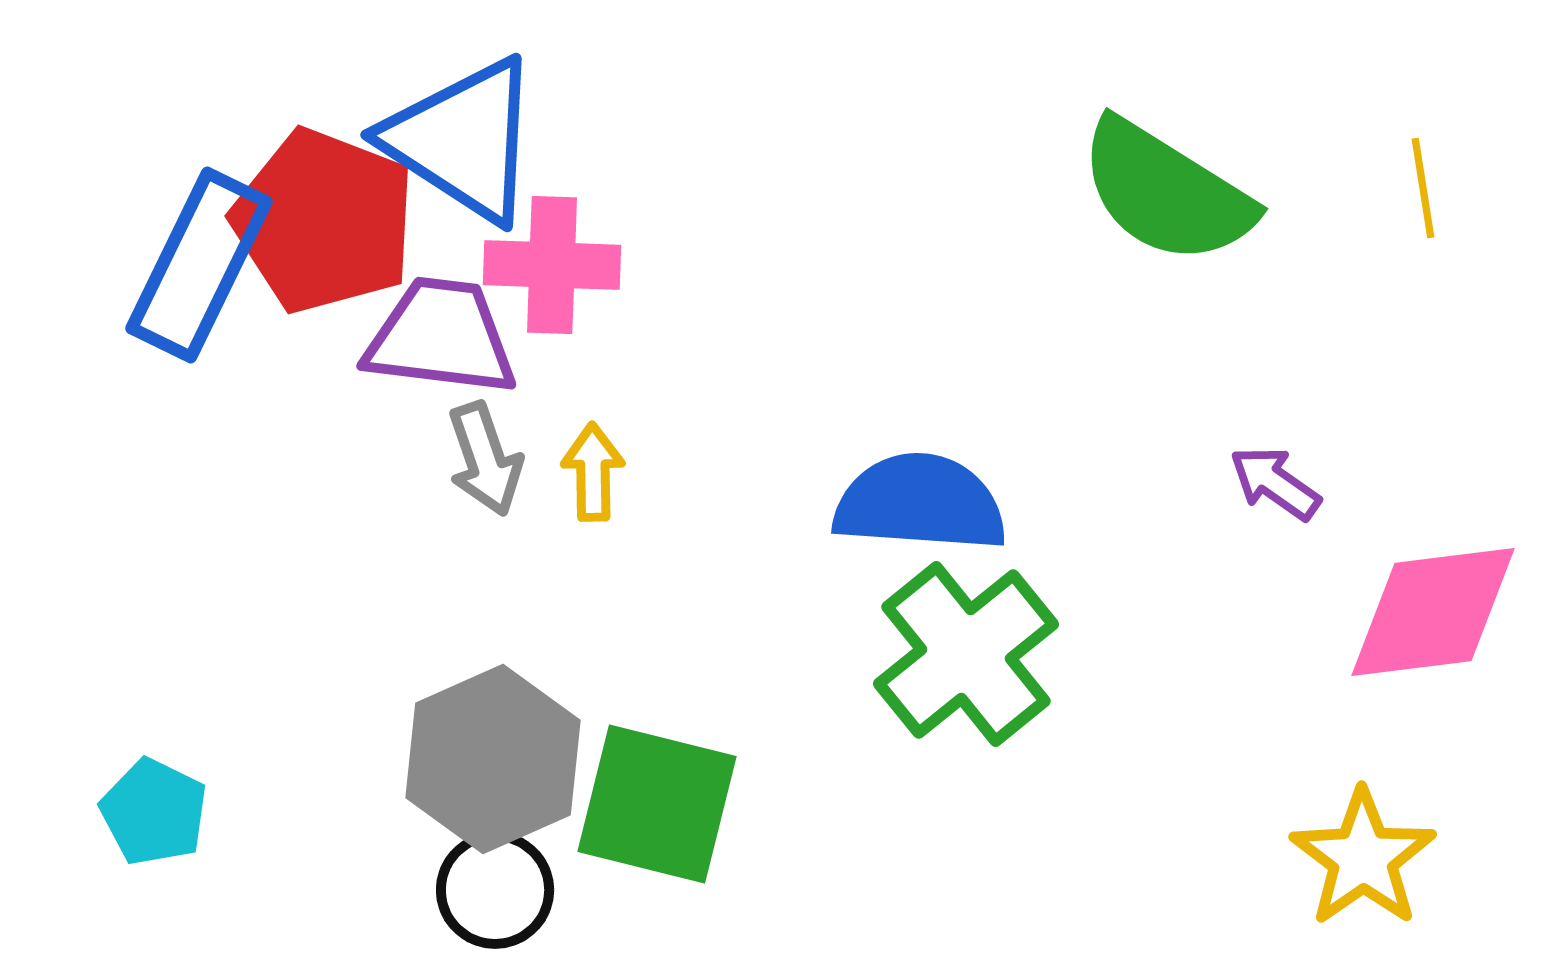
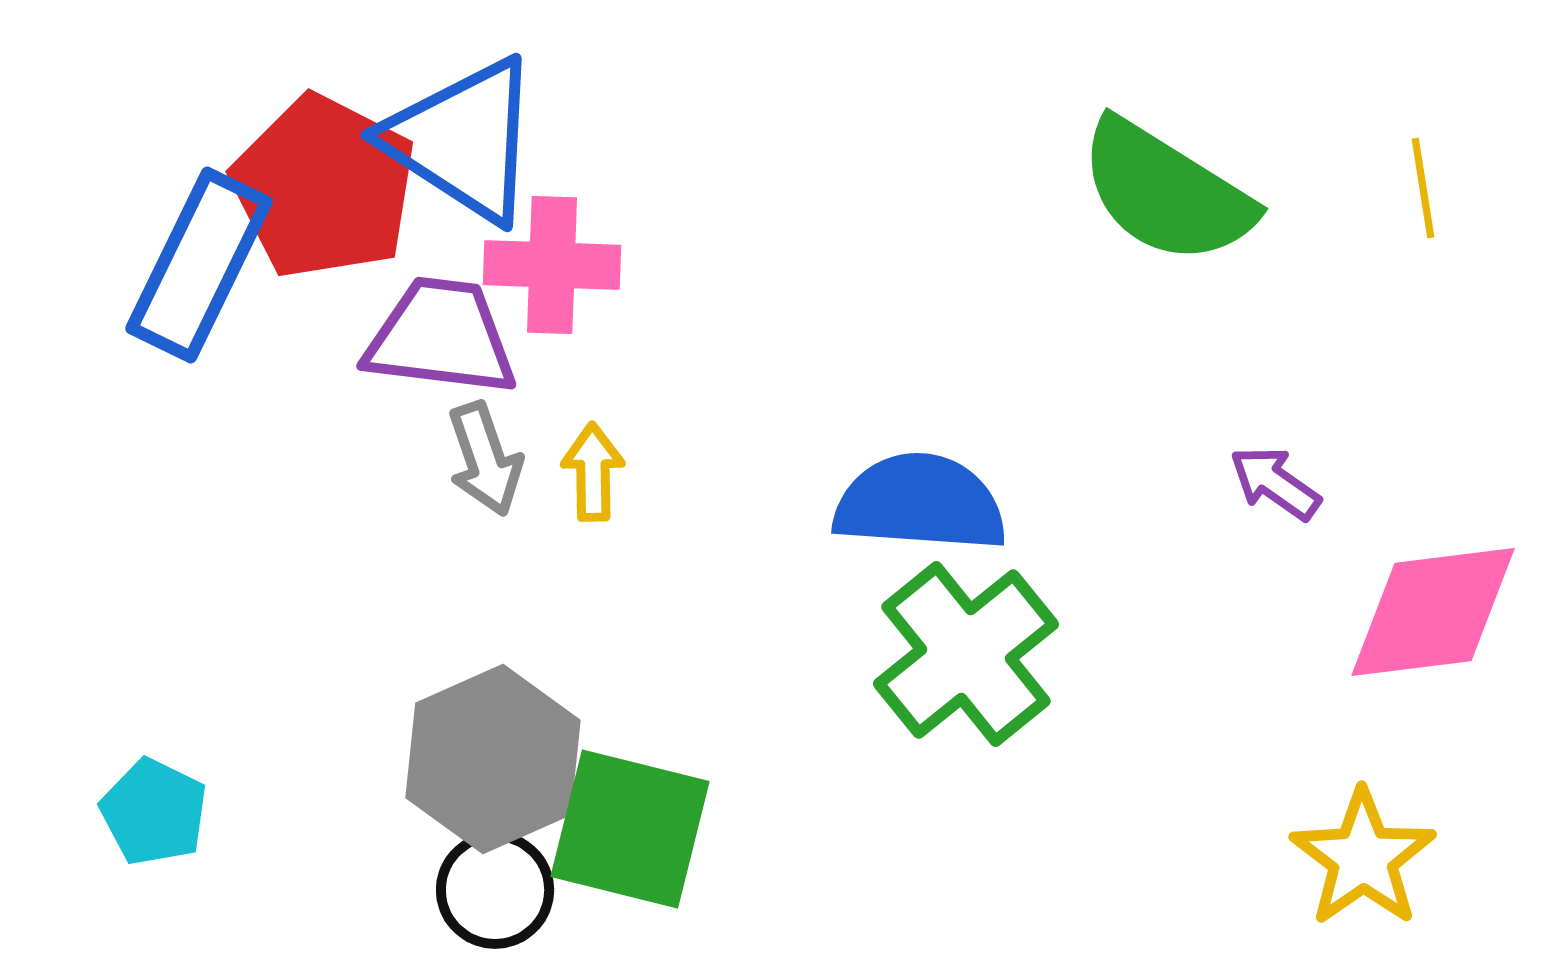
red pentagon: moved 34 px up; rotated 6 degrees clockwise
green square: moved 27 px left, 25 px down
